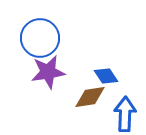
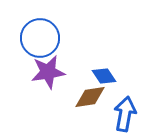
blue diamond: moved 2 px left
blue arrow: rotated 8 degrees clockwise
